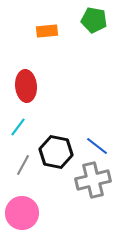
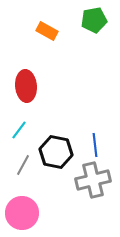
green pentagon: rotated 20 degrees counterclockwise
orange rectangle: rotated 35 degrees clockwise
cyan line: moved 1 px right, 3 px down
blue line: moved 2 px left, 1 px up; rotated 45 degrees clockwise
